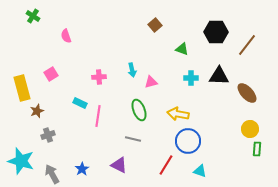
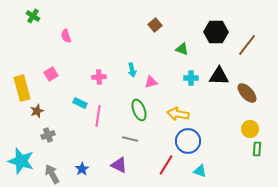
gray line: moved 3 px left
